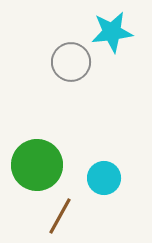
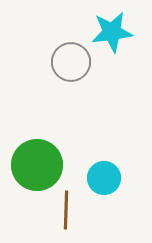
brown line: moved 6 px right, 6 px up; rotated 27 degrees counterclockwise
